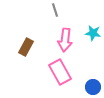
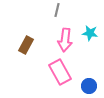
gray line: moved 2 px right; rotated 32 degrees clockwise
cyan star: moved 3 px left
brown rectangle: moved 2 px up
blue circle: moved 4 px left, 1 px up
